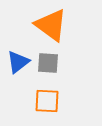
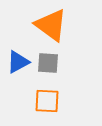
blue triangle: rotated 10 degrees clockwise
